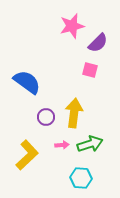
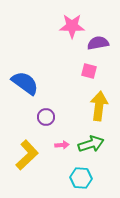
pink star: rotated 15 degrees clockwise
purple semicircle: rotated 145 degrees counterclockwise
pink square: moved 1 px left, 1 px down
blue semicircle: moved 2 px left, 1 px down
yellow arrow: moved 25 px right, 7 px up
green arrow: moved 1 px right
